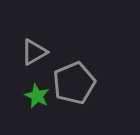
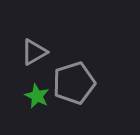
gray pentagon: rotated 6 degrees clockwise
